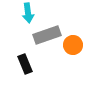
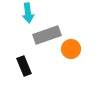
orange circle: moved 2 px left, 4 px down
black rectangle: moved 1 px left, 2 px down
